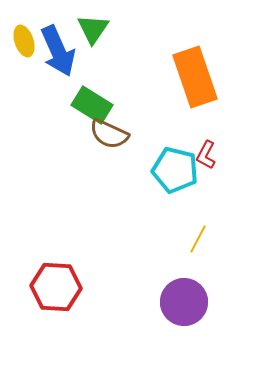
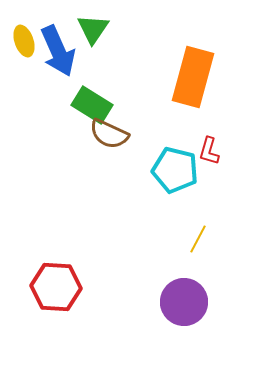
orange rectangle: moved 2 px left; rotated 34 degrees clockwise
red L-shape: moved 3 px right, 4 px up; rotated 12 degrees counterclockwise
